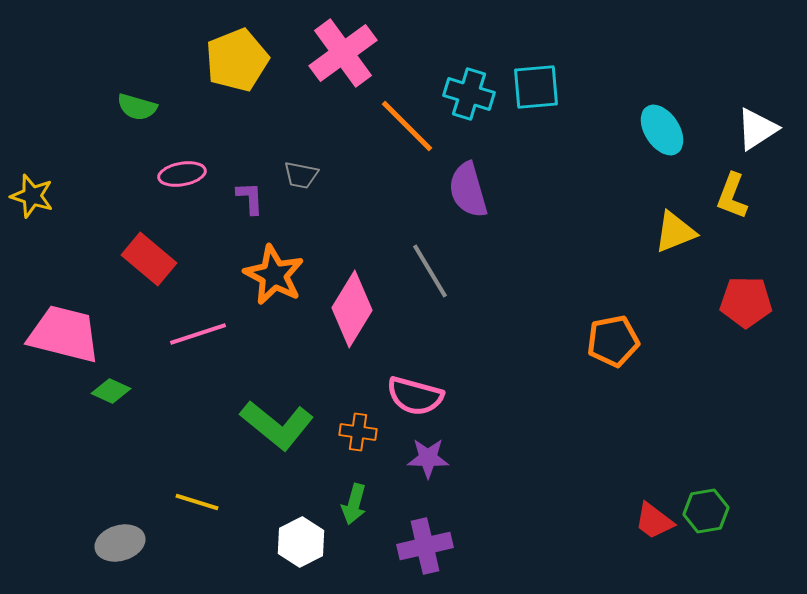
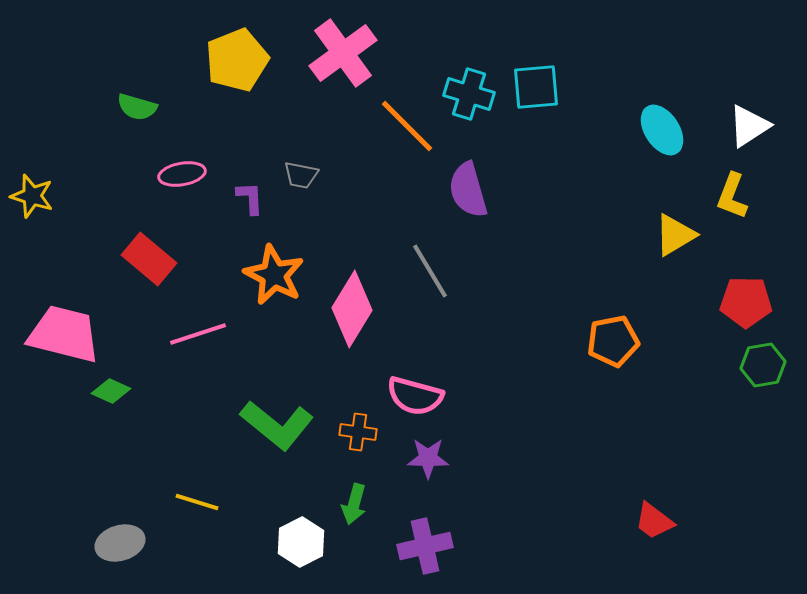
white triangle: moved 8 px left, 3 px up
yellow triangle: moved 3 px down; rotated 9 degrees counterclockwise
green hexagon: moved 57 px right, 146 px up
